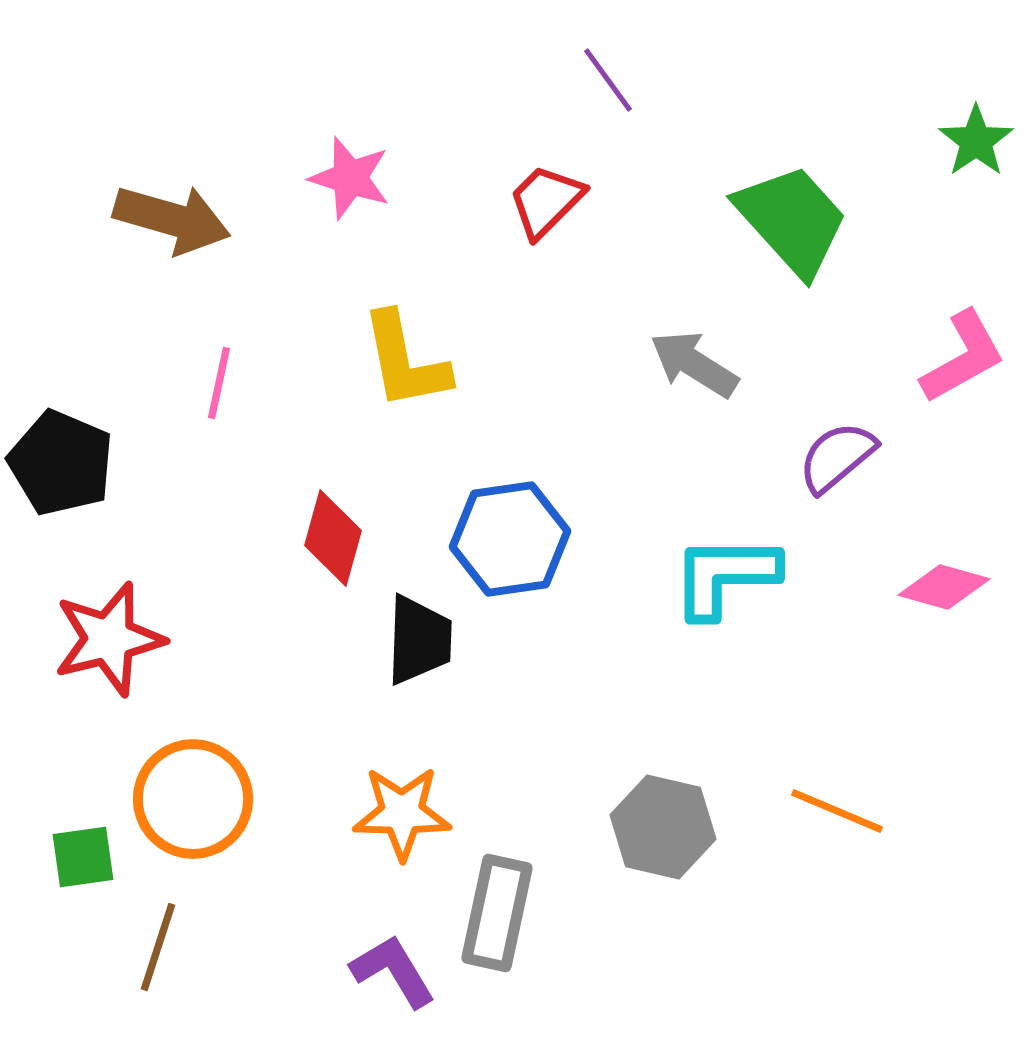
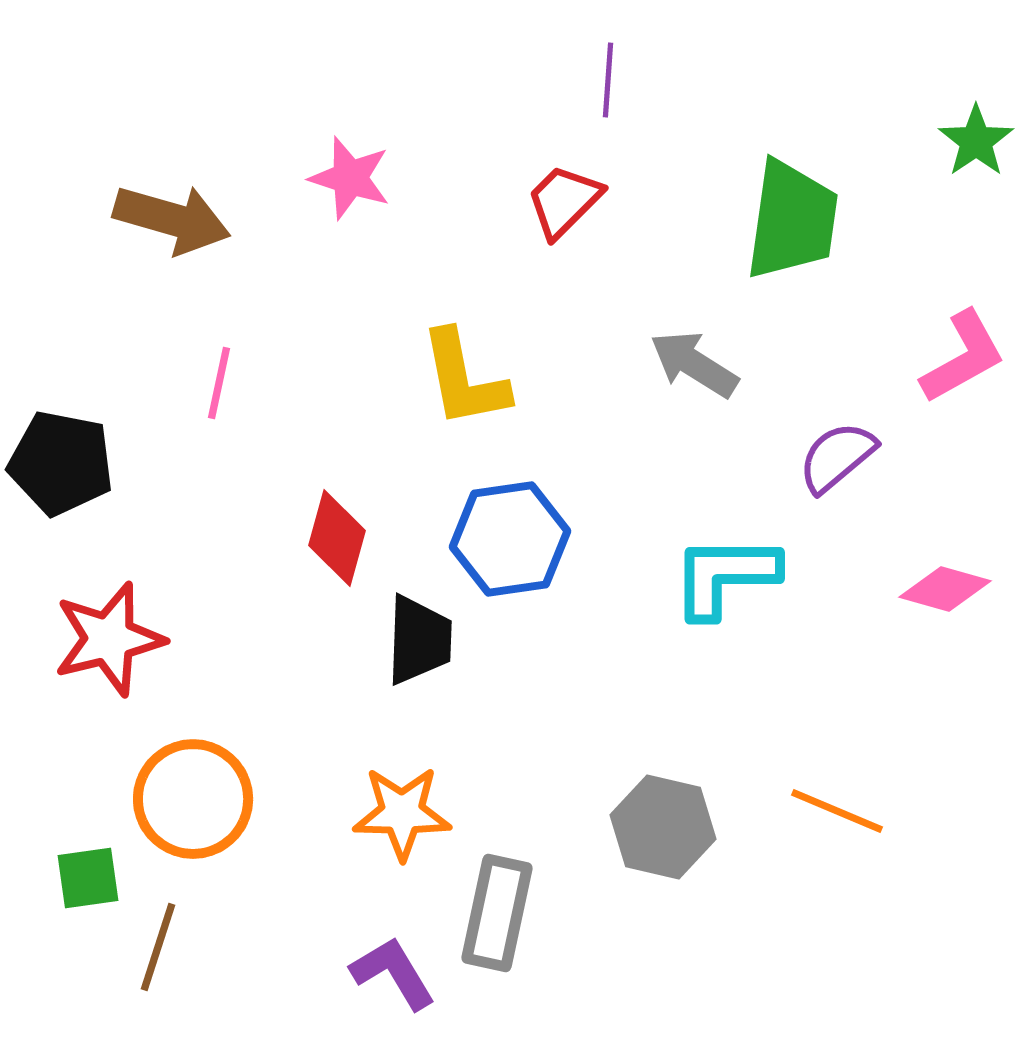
purple line: rotated 40 degrees clockwise
red trapezoid: moved 18 px right
green trapezoid: rotated 50 degrees clockwise
yellow L-shape: moved 59 px right, 18 px down
black pentagon: rotated 12 degrees counterclockwise
red diamond: moved 4 px right
pink diamond: moved 1 px right, 2 px down
green square: moved 5 px right, 21 px down
purple L-shape: moved 2 px down
